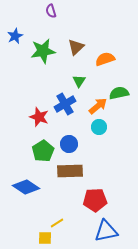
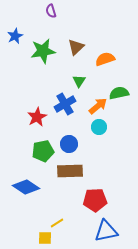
red star: moved 2 px left; rotated 24 degrees clockwise
green pentagon: rotated 20 degrees clockwise
